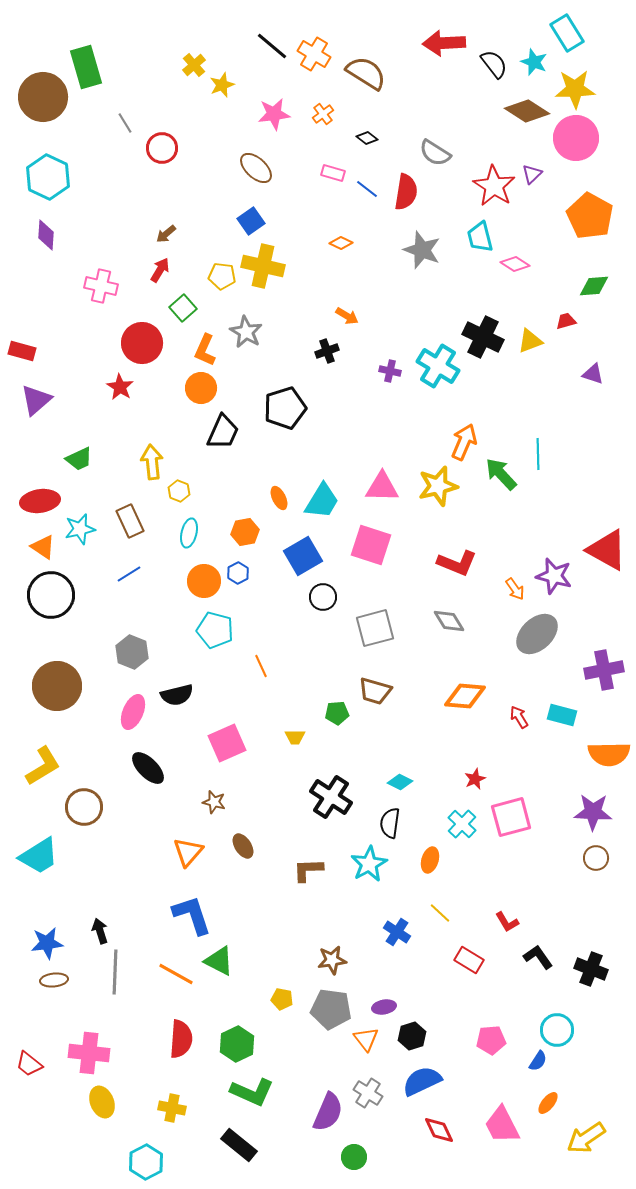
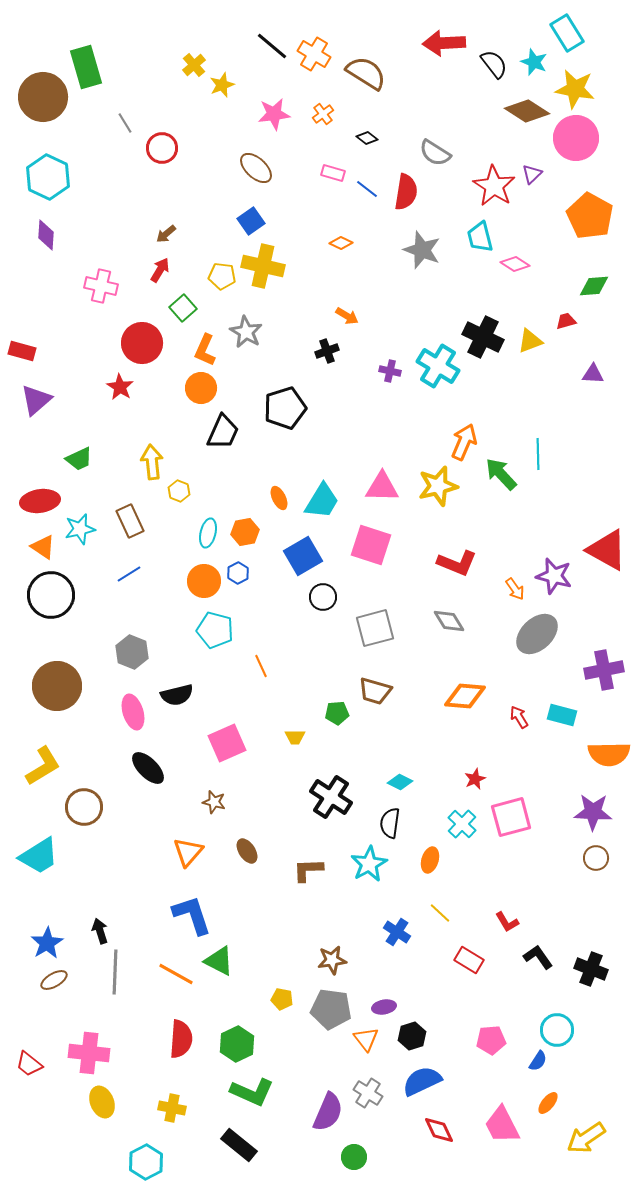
yellow star at (575, 89): rotated 12 degrees clockwise
purple triangle at (593, 374): rotated 15 degrees counterclockwise
cyan ellipse at (189, 533): moved 19 px right
pink ellipse at (133, 712): rotated 40 degrees counterclockwise
brown ellipse at (243, 846): moved 4 px right, 5 px down
blue star at (47, 943): rotated 24 degrees counterclockwise
brown ellipse at (54, 980): rotated 24 degrees counterclockwise
